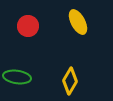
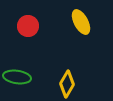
yellow ellipse: moved 3 px right
yellow diamond: moved 3 px left, 3 px down
